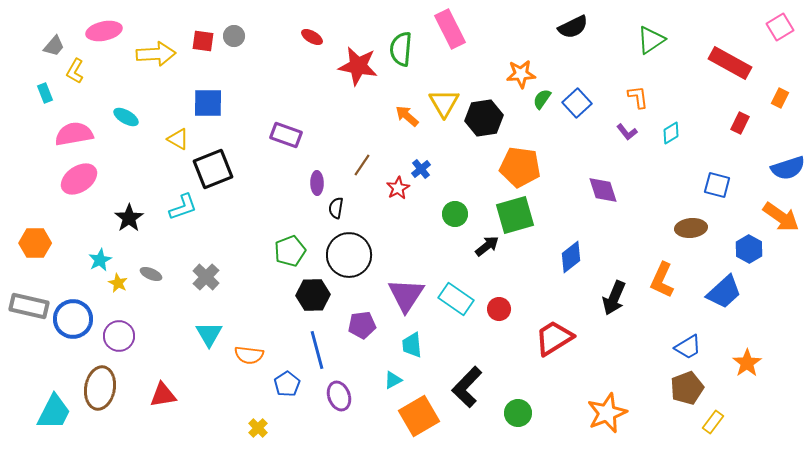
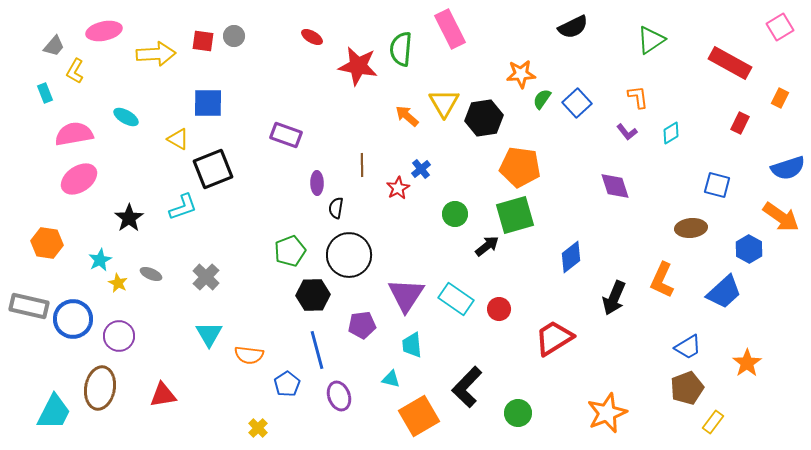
brown line at (362, 165): rotated 35 degrees counterclockwise
purple diamond at (603, 190): moved 12 px right, 4 px up
orange hexagon at (35, 243): moved 12 px right; rotated 8 degrees clockwise
cyan triangle at (393, 380): moved 2 px left, 1 px up; rotated 42 degrees clockwise
